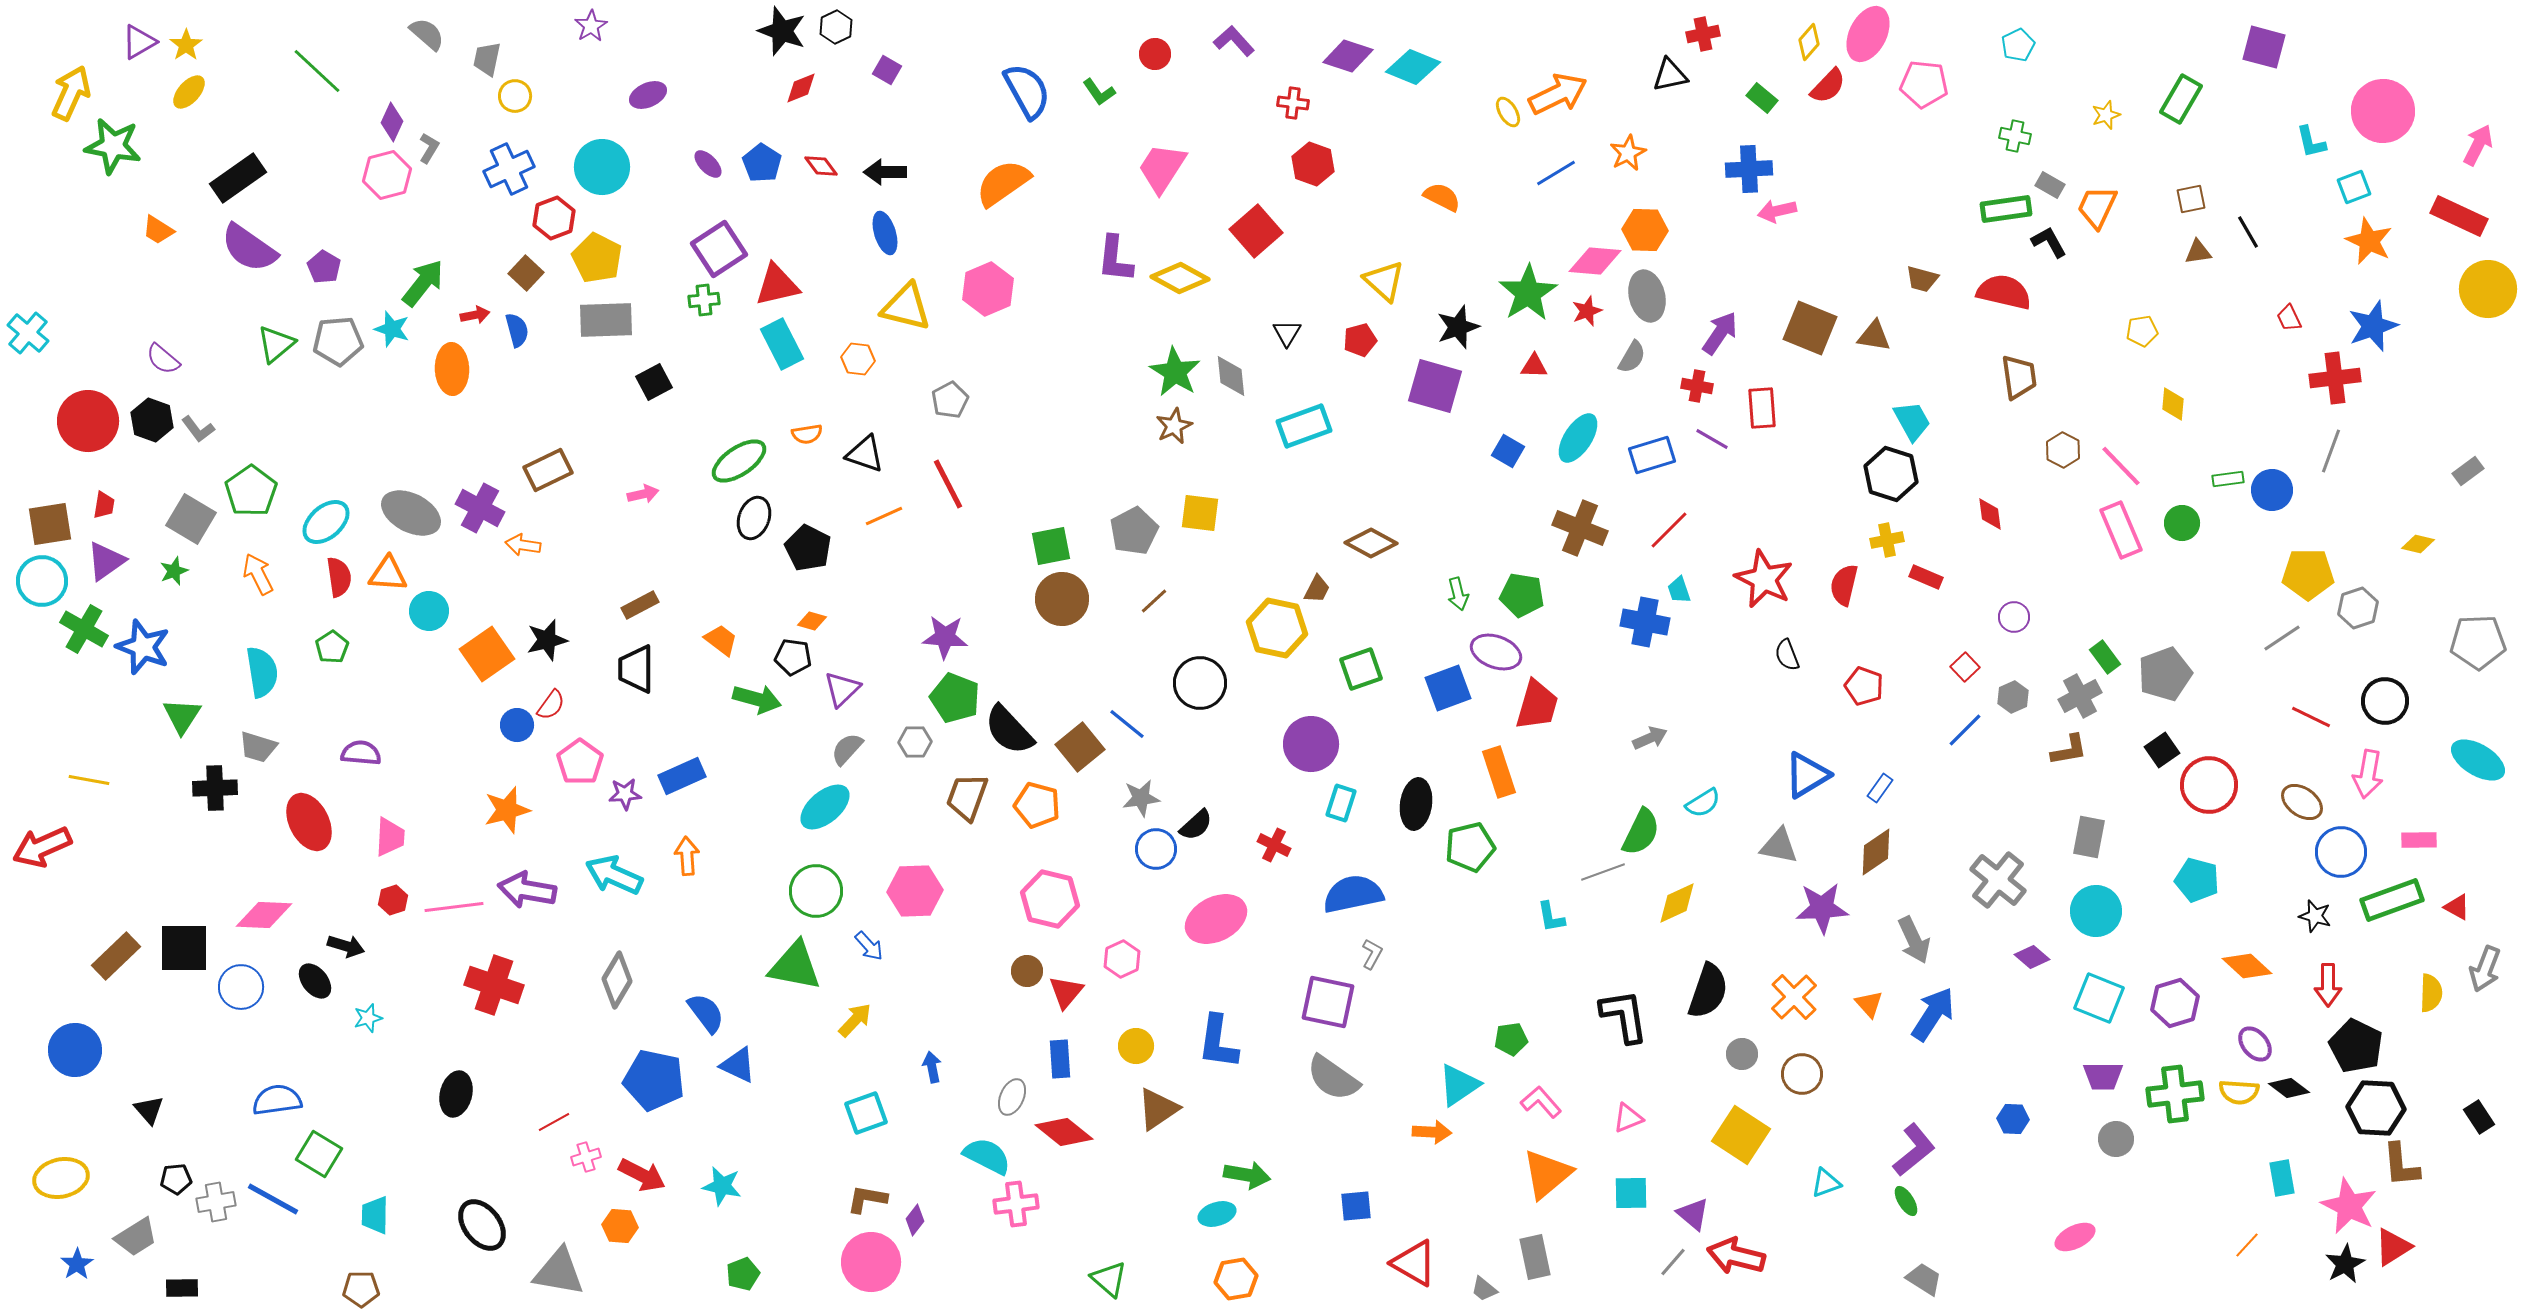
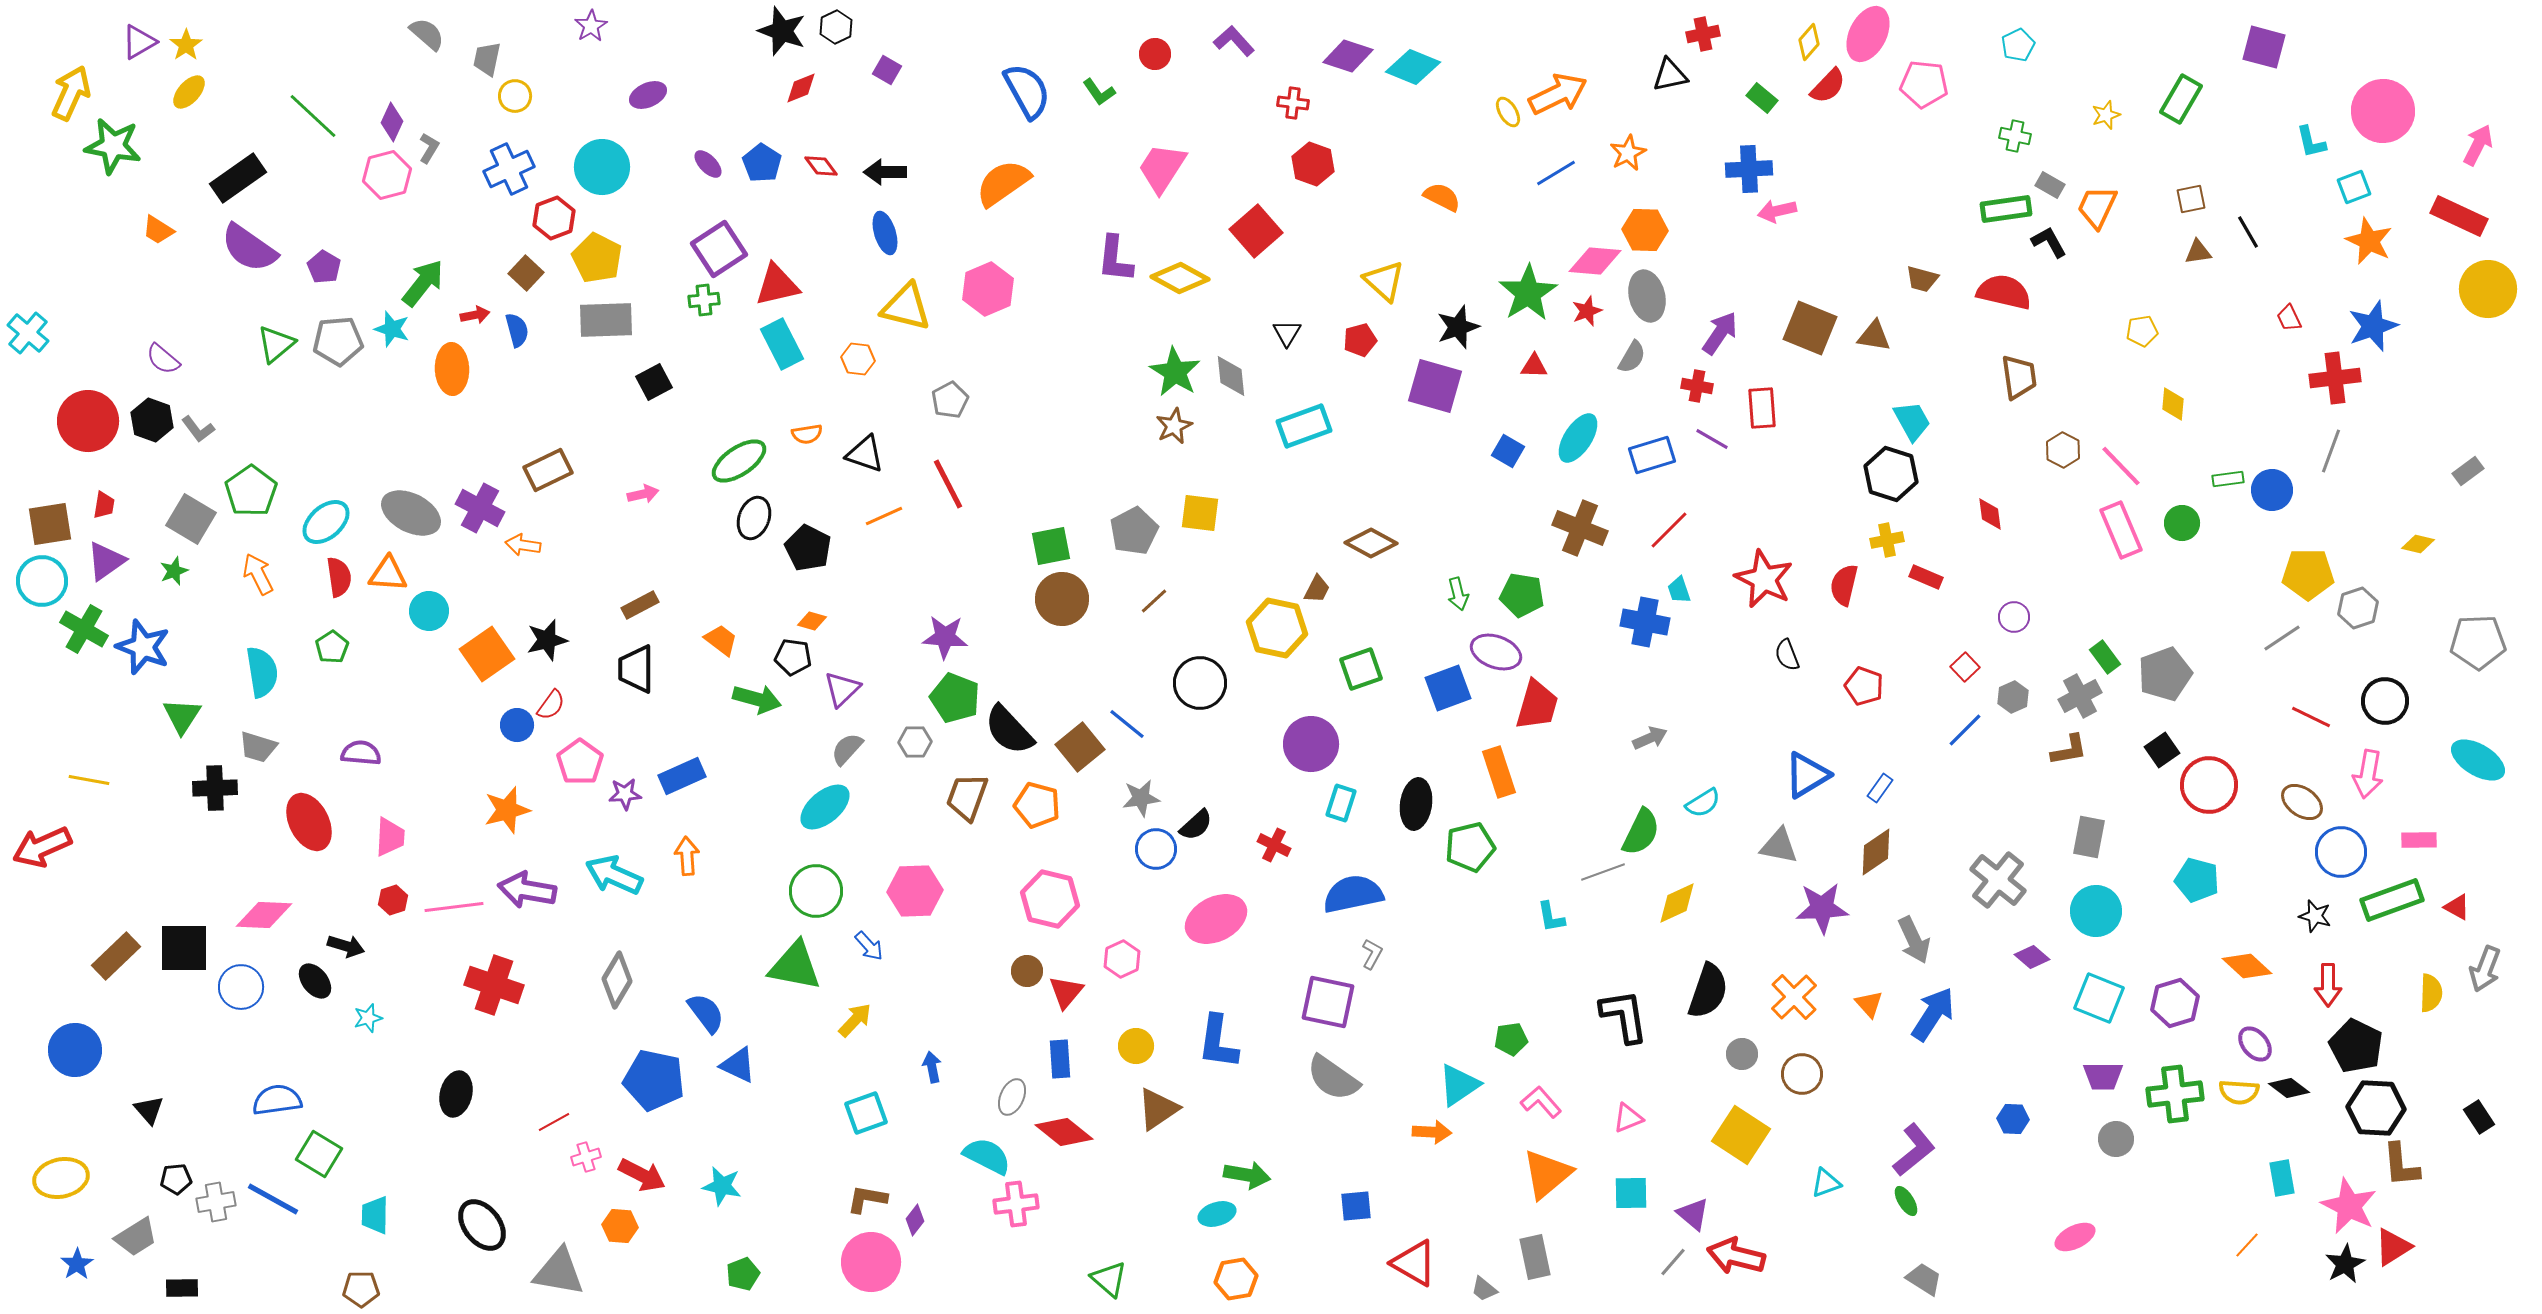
green line at (317, 71): moved 4 px left, 45 px down
